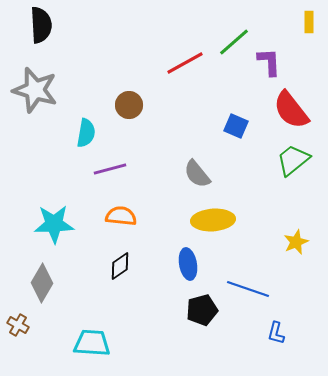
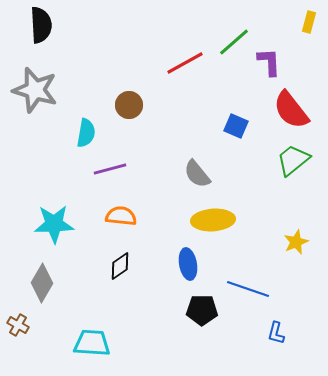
yellow rectangle: rotated 15 degrees clockwise
black pentagon: rotated 16 degrees clockwise
